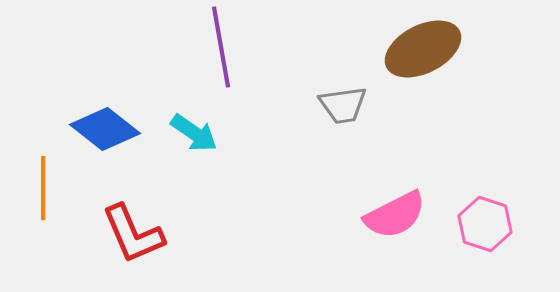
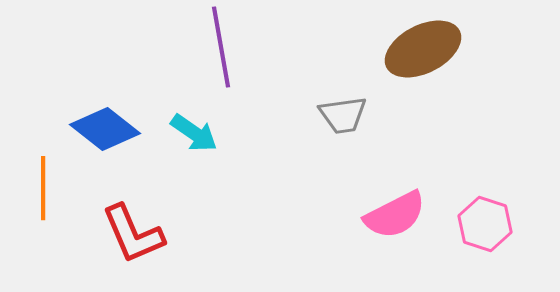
gray trapezoid: moved 10 px down
